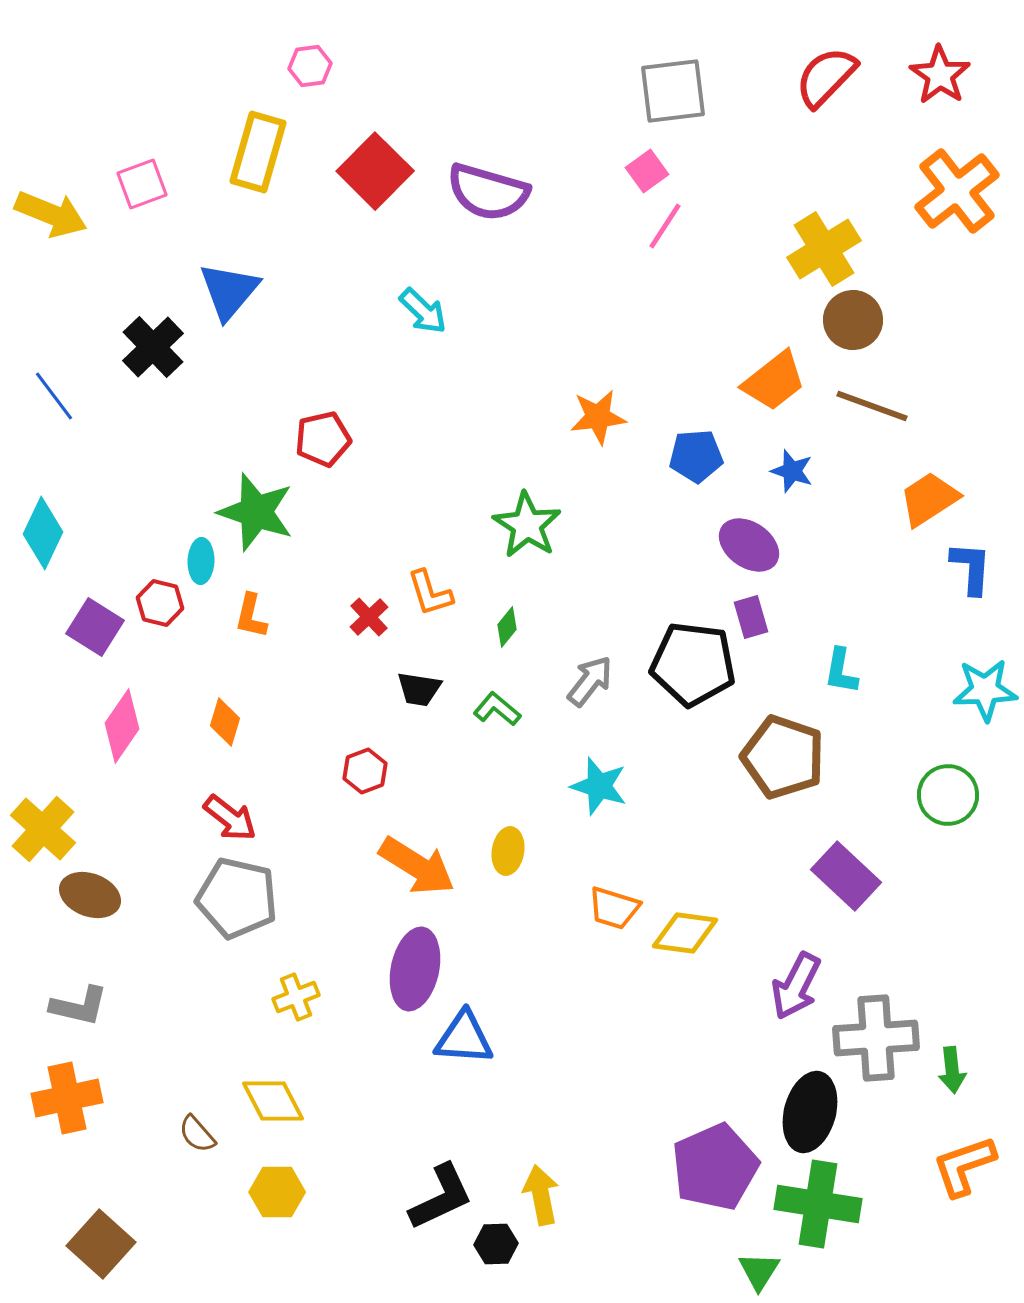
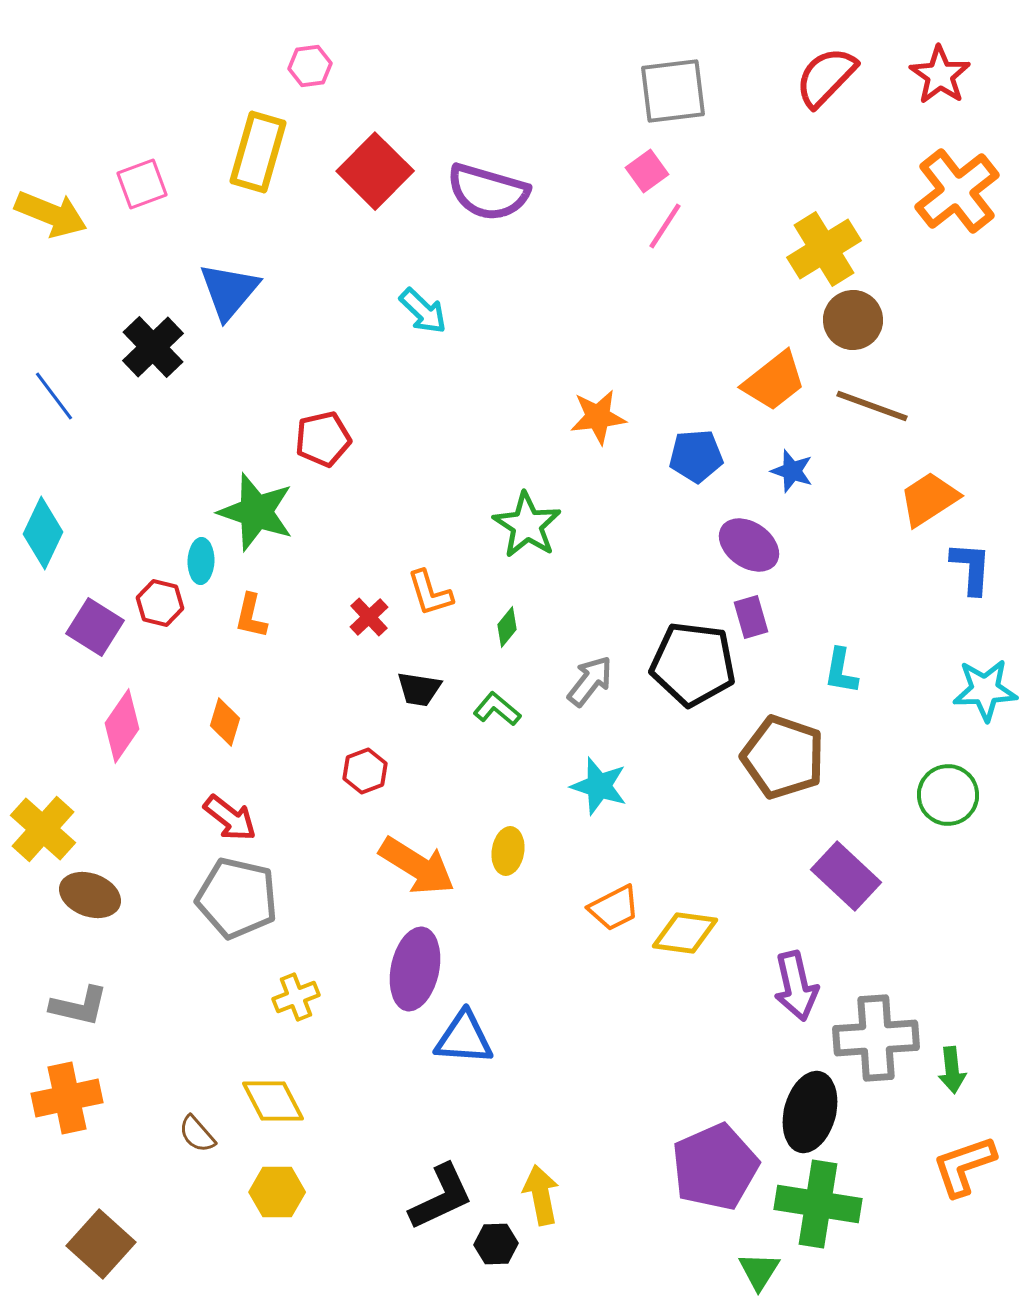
orange trapezoid at (614, 908): rotated 44 degrees counterclockwise
purple arrow at (796, 986): rotated 40 degrees counterclockwise
